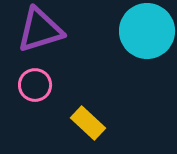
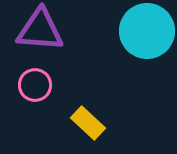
purple triangle: rotated 21 degrees clockwise
